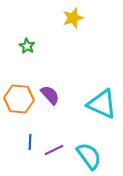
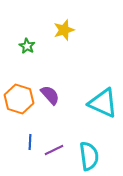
yellow star: moved 9 px left, 12 px down
orange hexagon: rotated 12 degrees clockwise
cyan triangle: moved 1 px right, 1 px up
cyan semicircle: rotated 28 degrees clockwise
